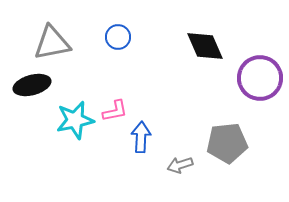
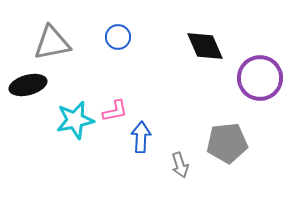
black ellipse: moved 4 px left
gray arrow: rotated 90 degrees counterclockwise
